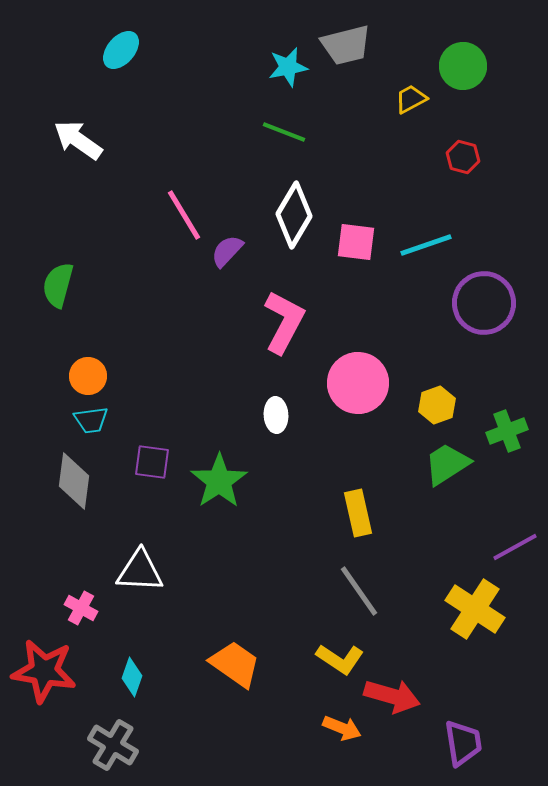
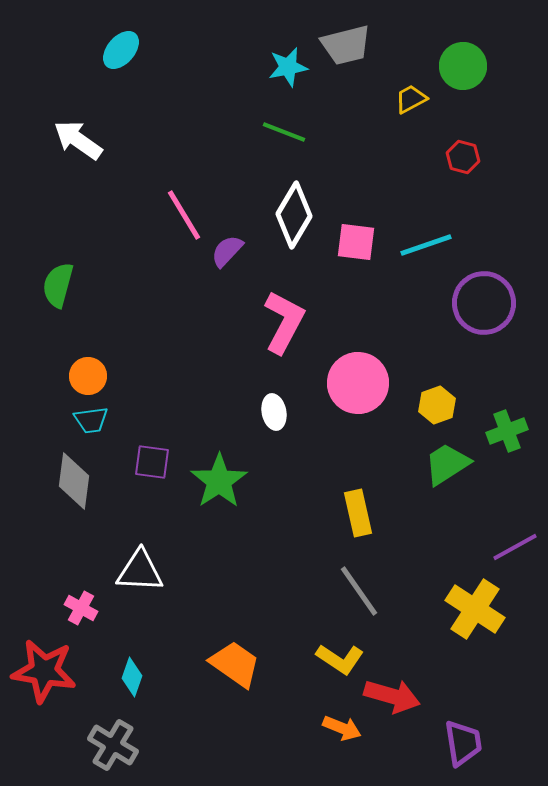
white ellipse: moved 2 px left, 3 px up; rotated 8 degrees counterclockwise
